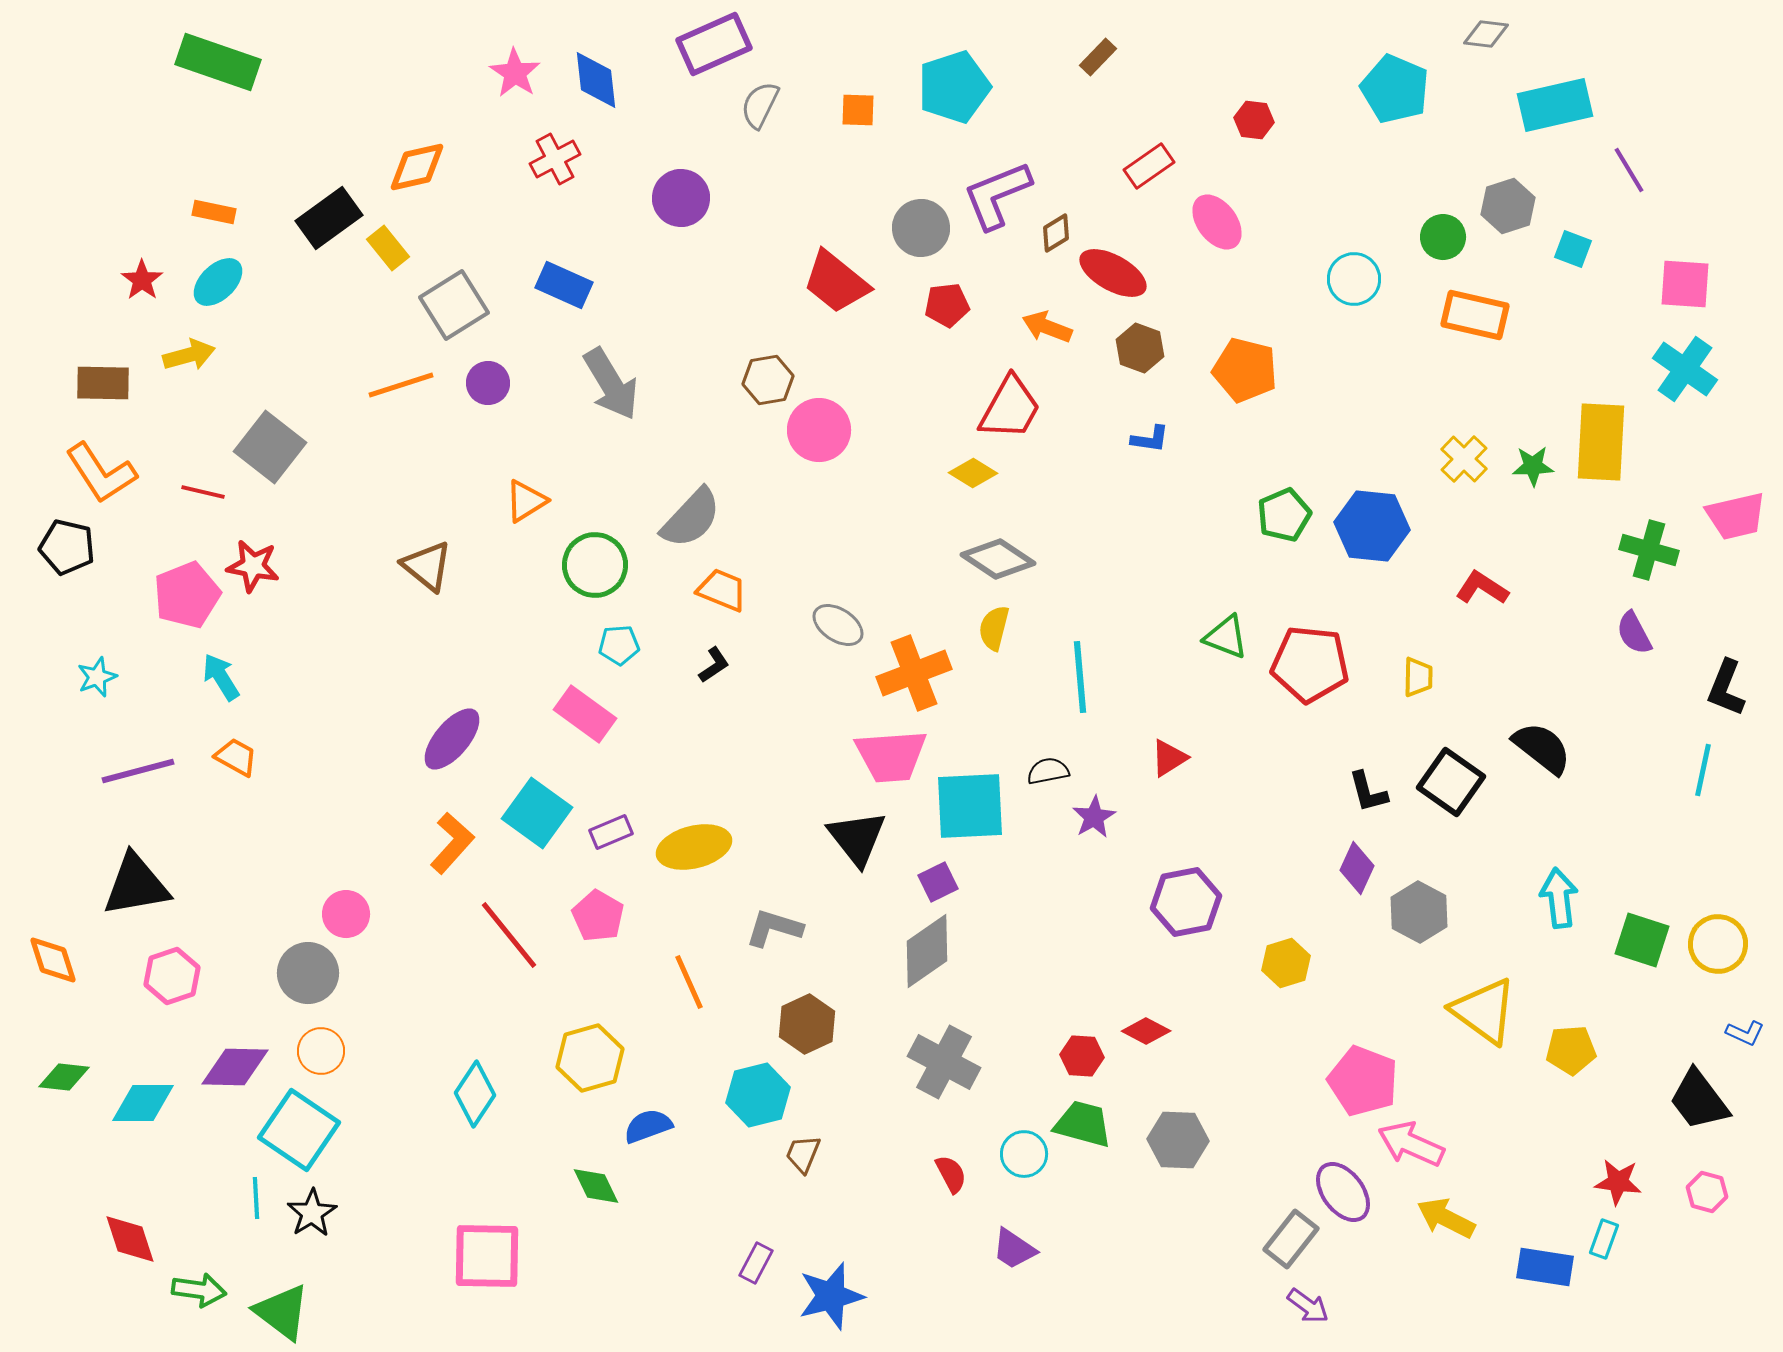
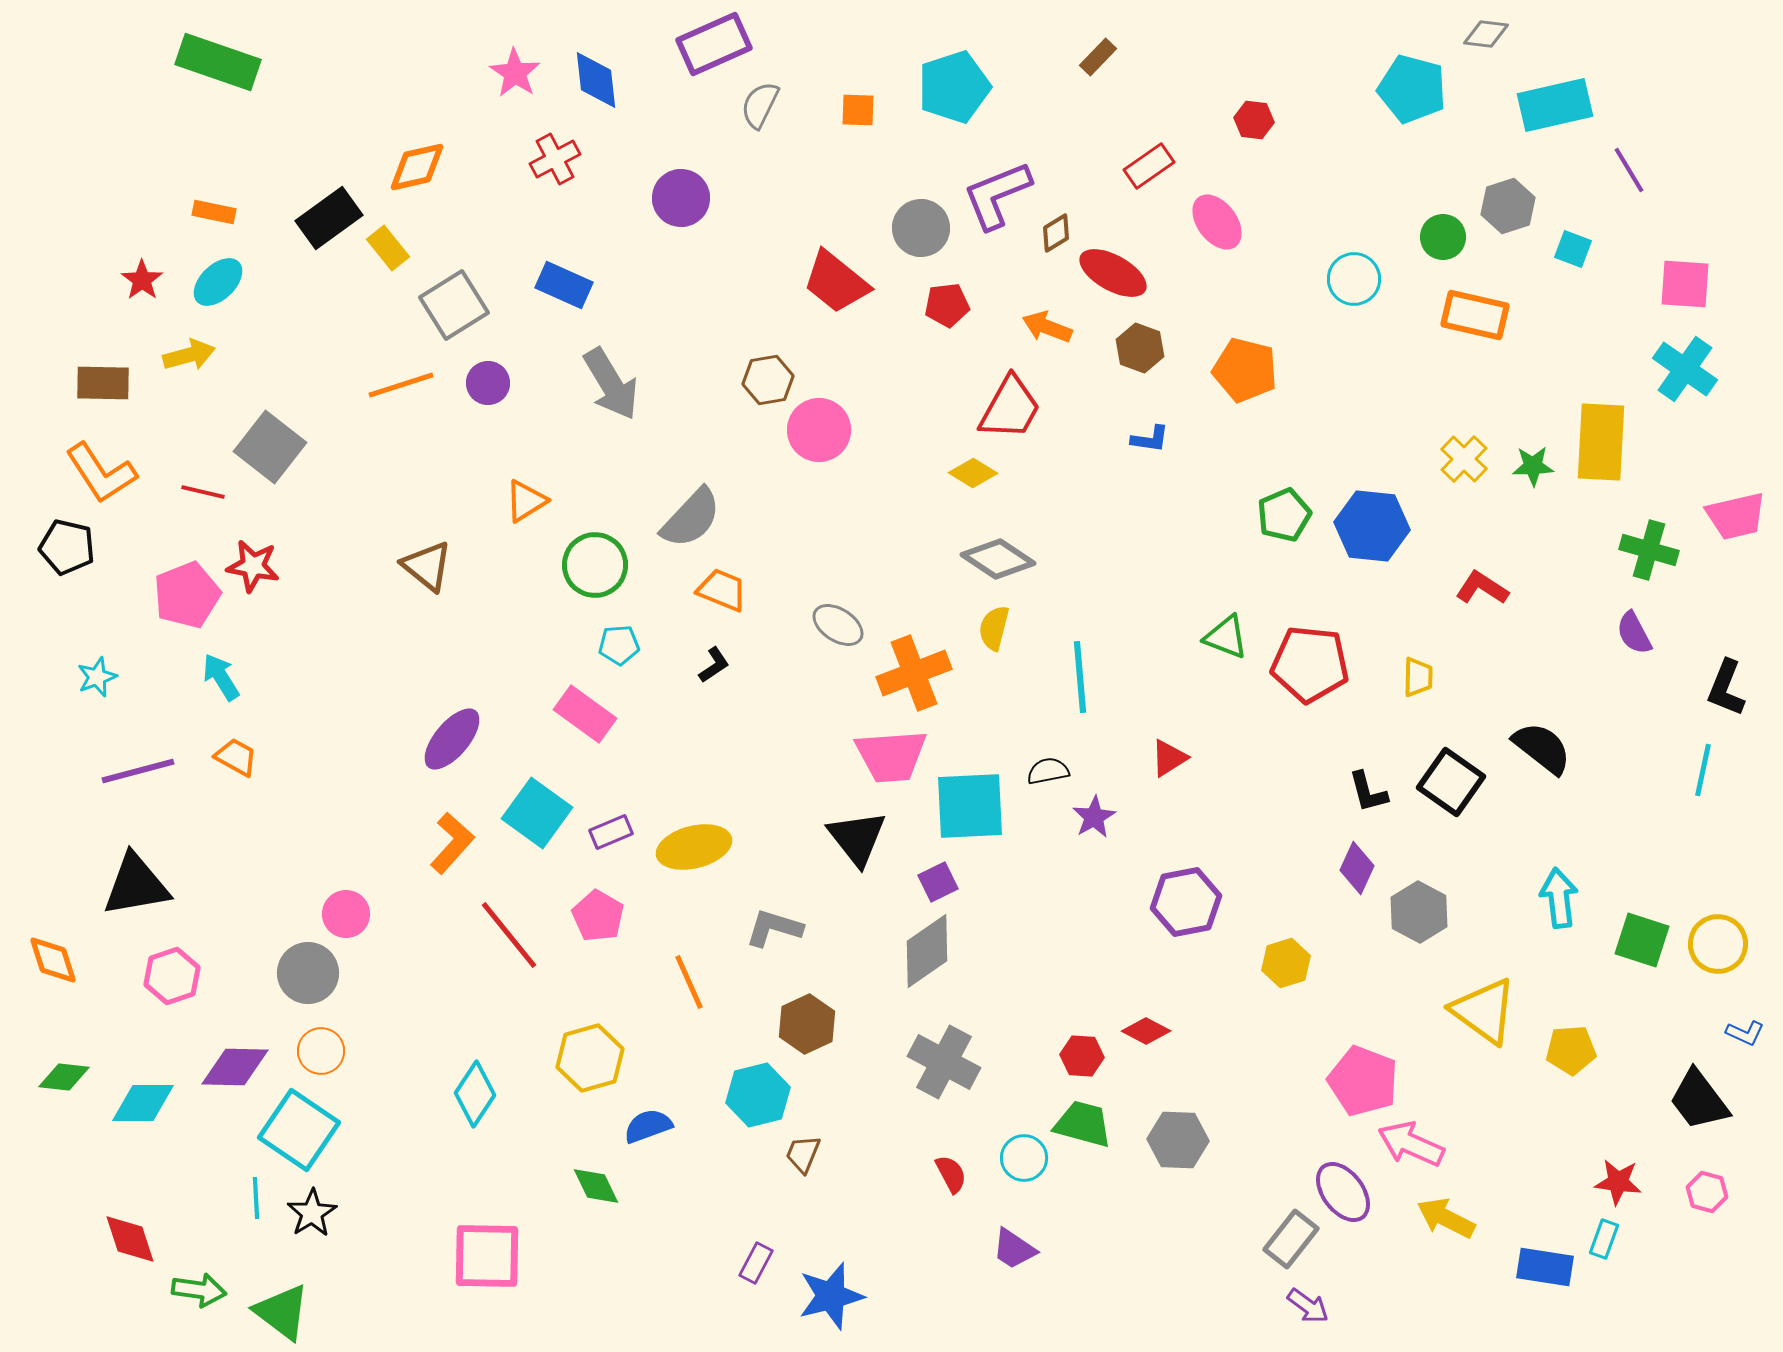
cyan pentagon at (1395, 89): moved 17 px right; rotated 8 degrees counterclockwise
cyan circle at (1024, 1154): moved 4 px down
